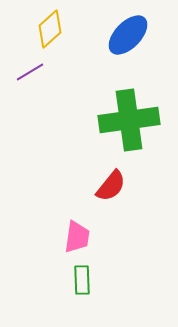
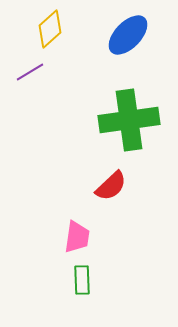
red semicircle: rotated 8 degrees clockwise
